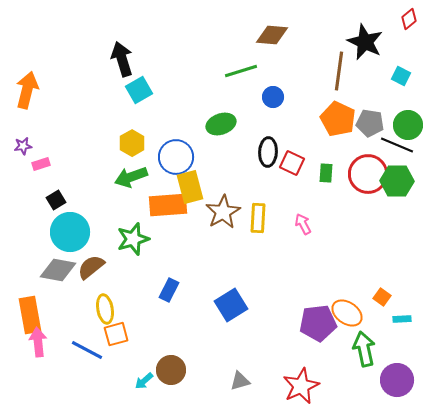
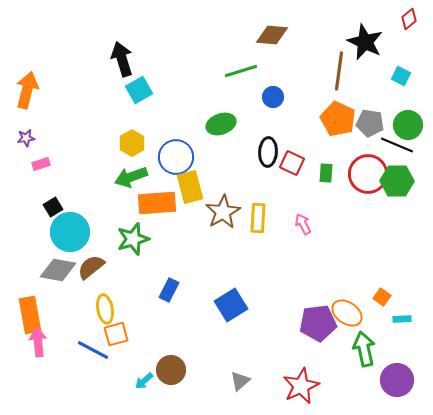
purple star at (23, 146): moved 3 px right, 8 px up
black square at (56, 200): moved 3 px left, 7 px down
orange rectangle at (168, 205): moved 11 px left, 2 px up
blue line at (87, 350): moved 6 px right
gray triangle at (240, 381): rotated 25 degrees counterclockwise
